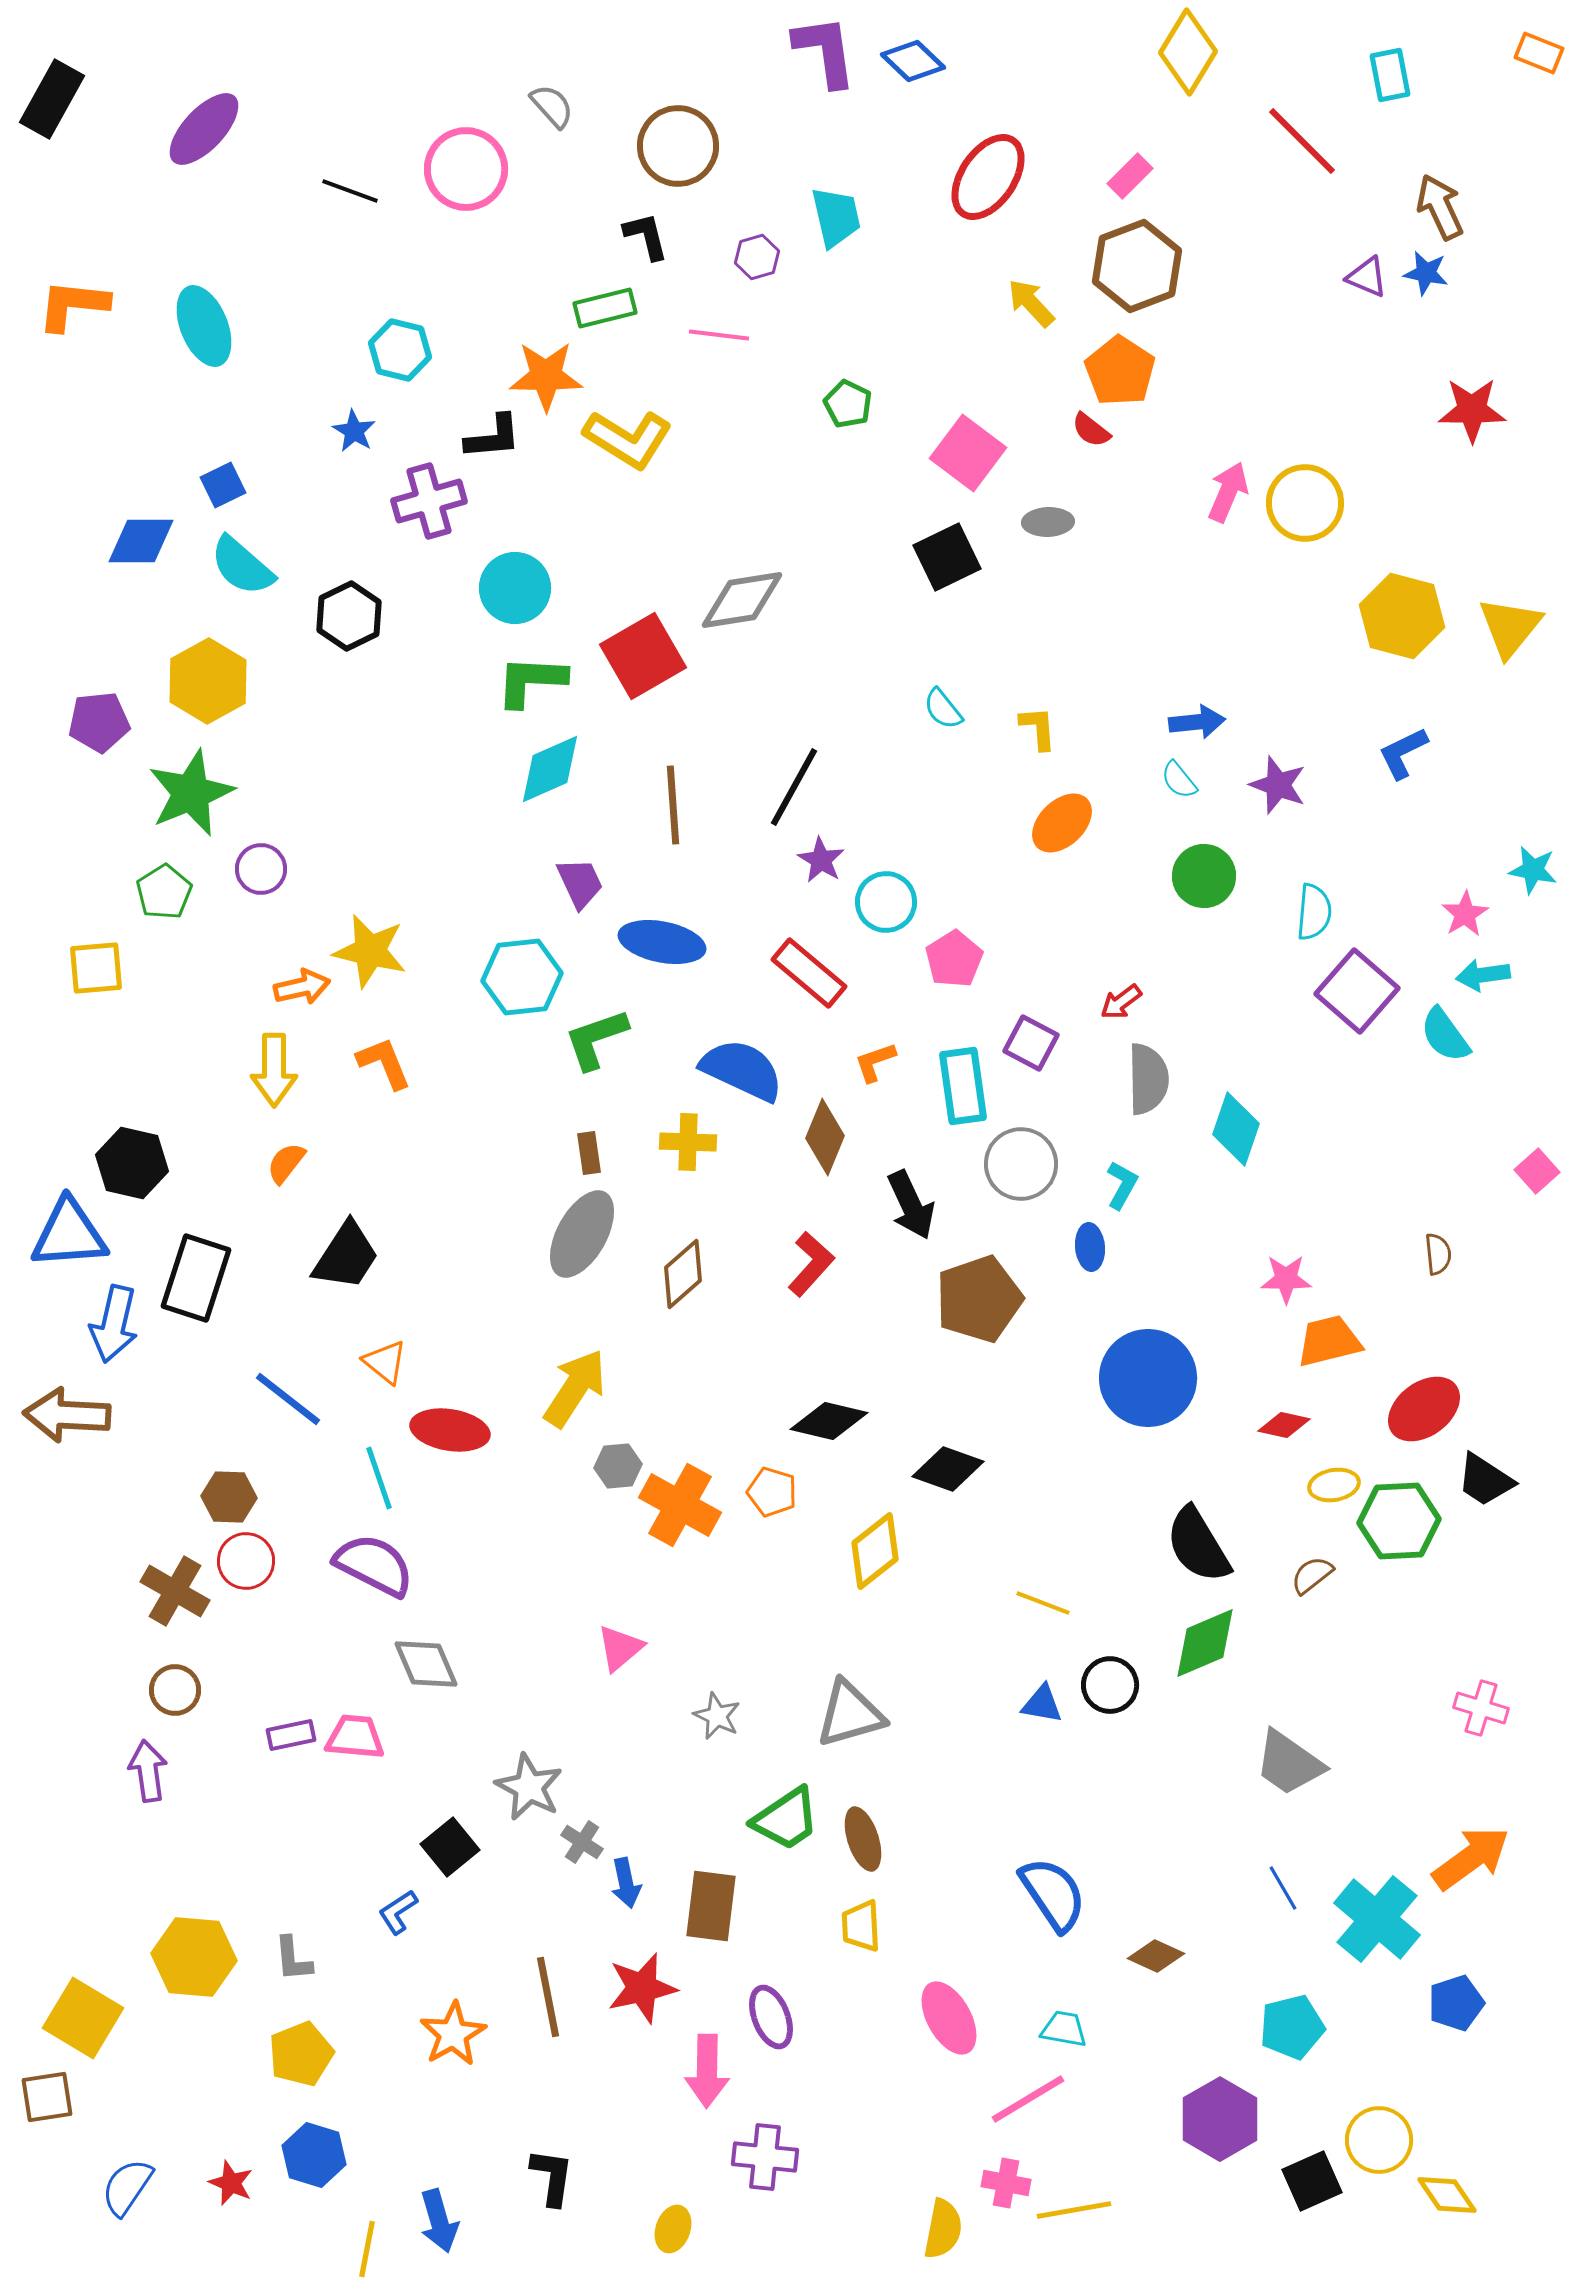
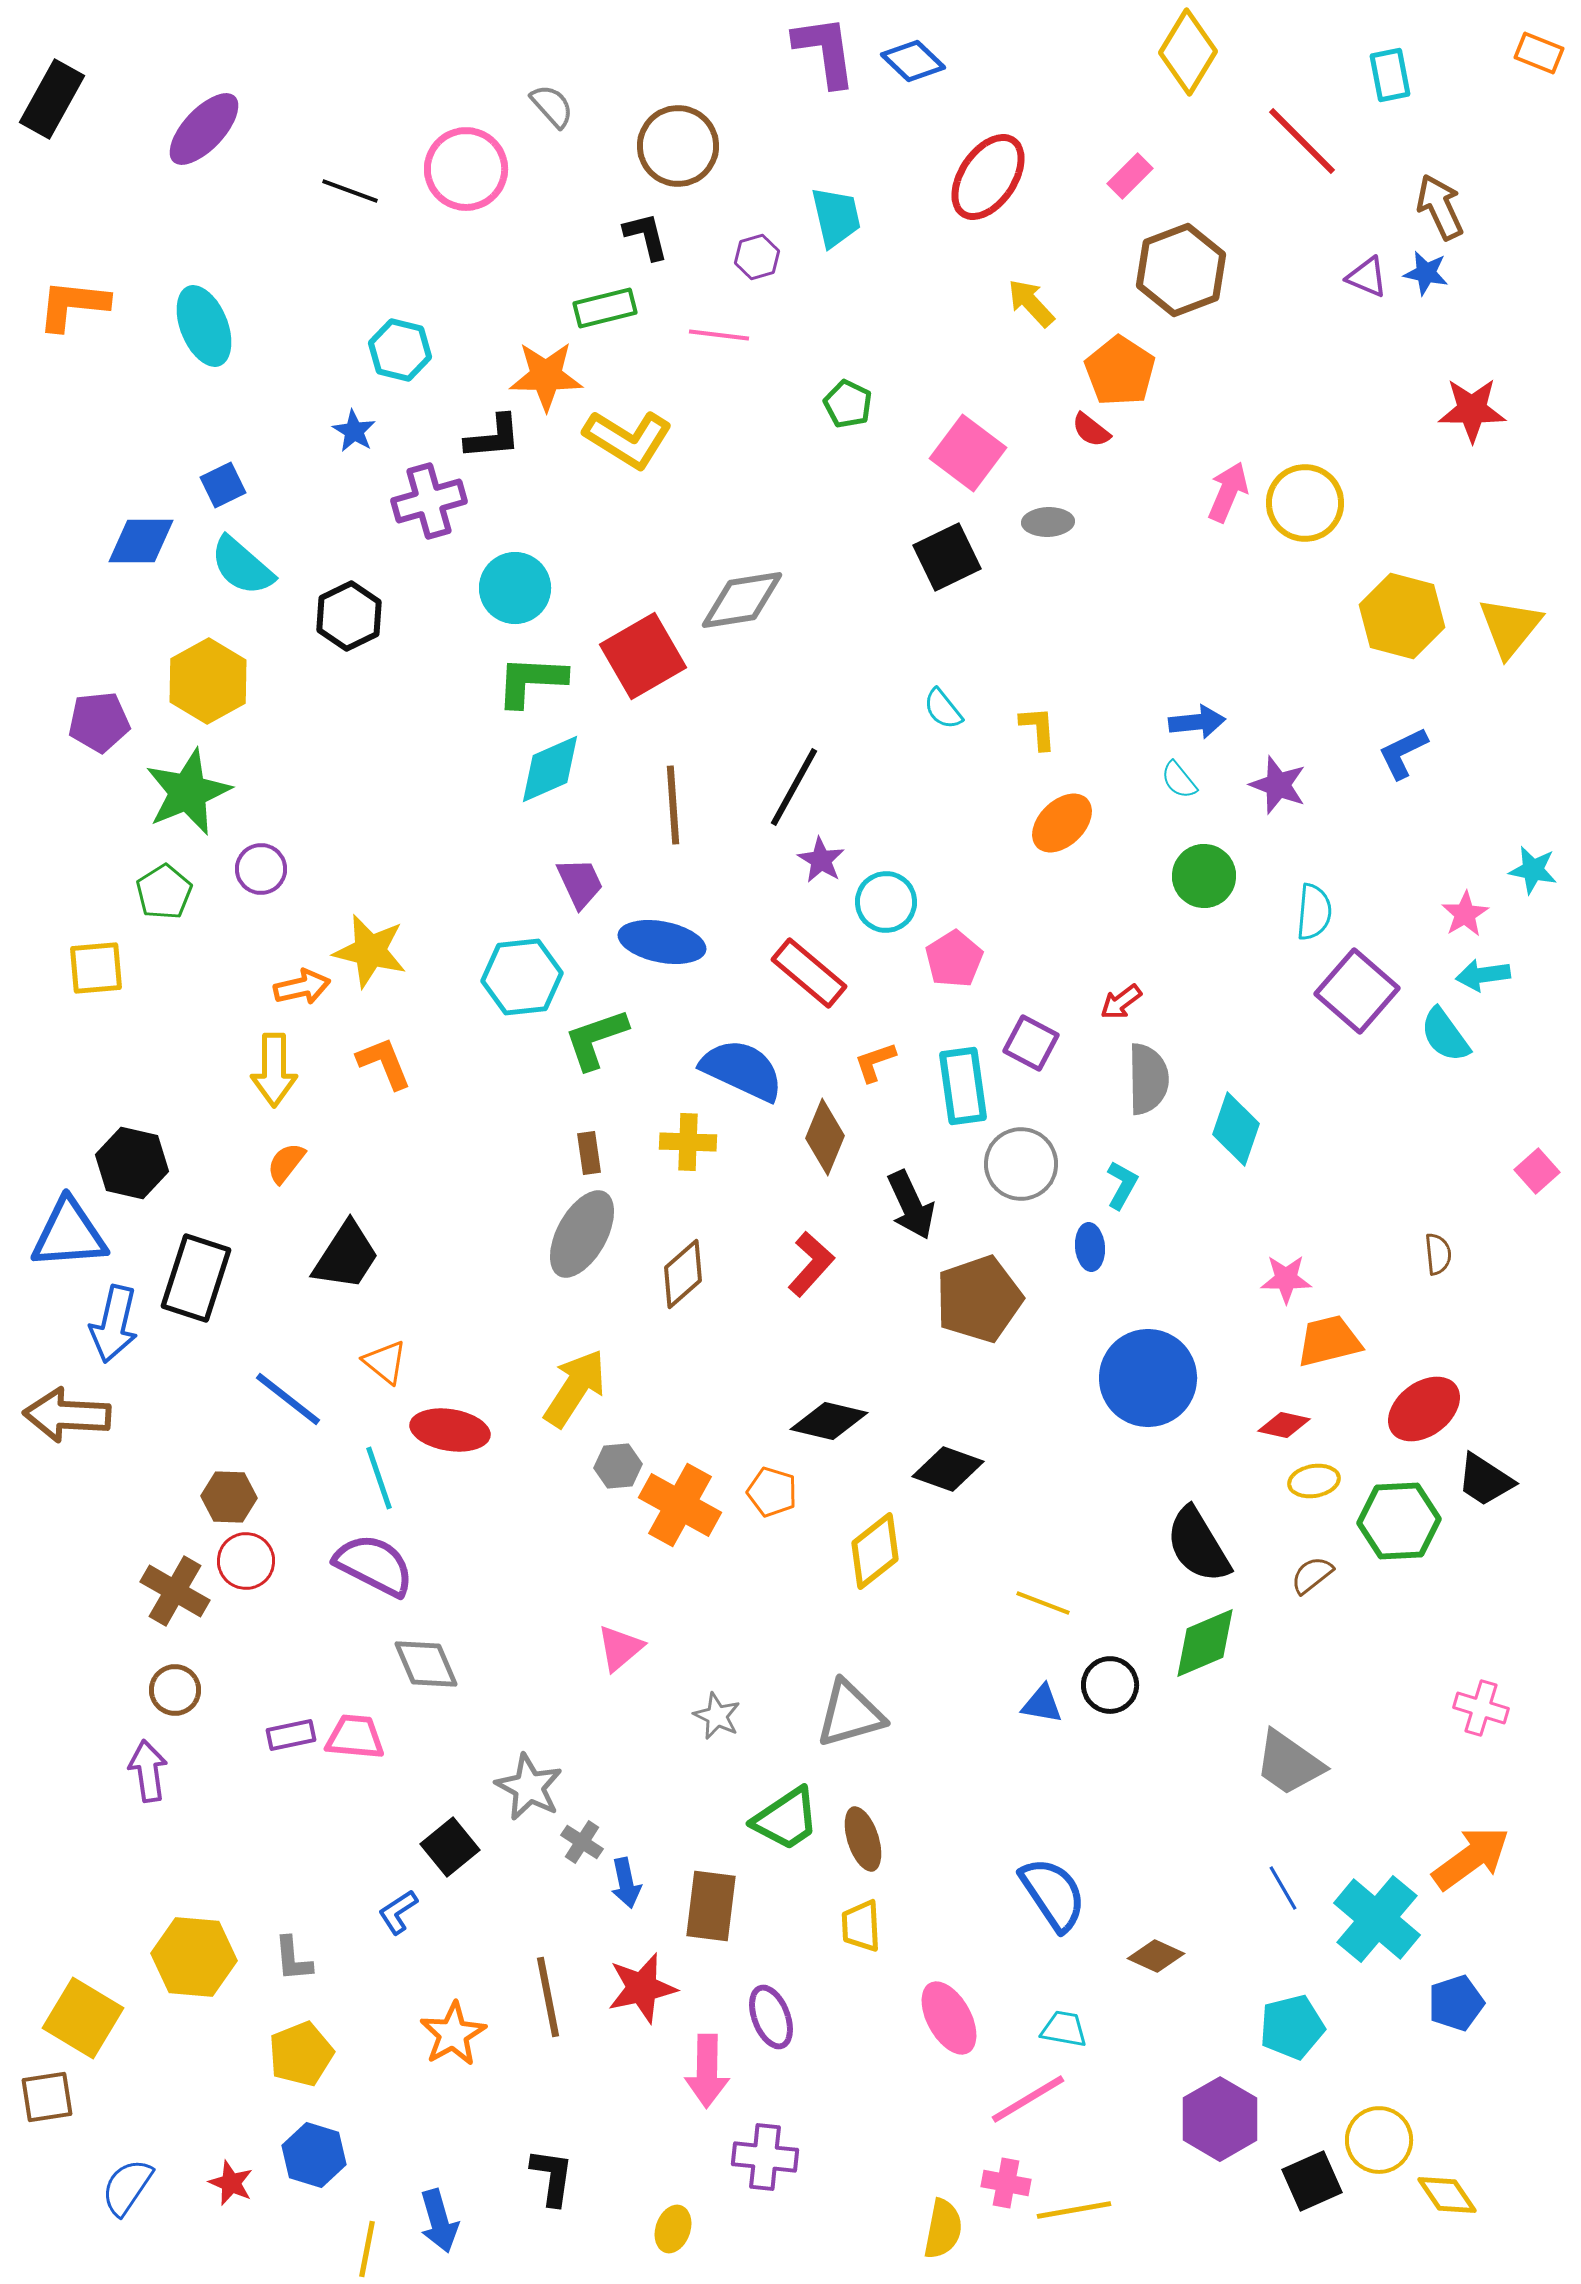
brown hexagon at (1137, 266): moved 44 px right, 4 px down
green star at (191, 793): moved 3 px left, 1 px up
yellow ellipse at (1334, 1485): moved 20 px left, 4 px up
